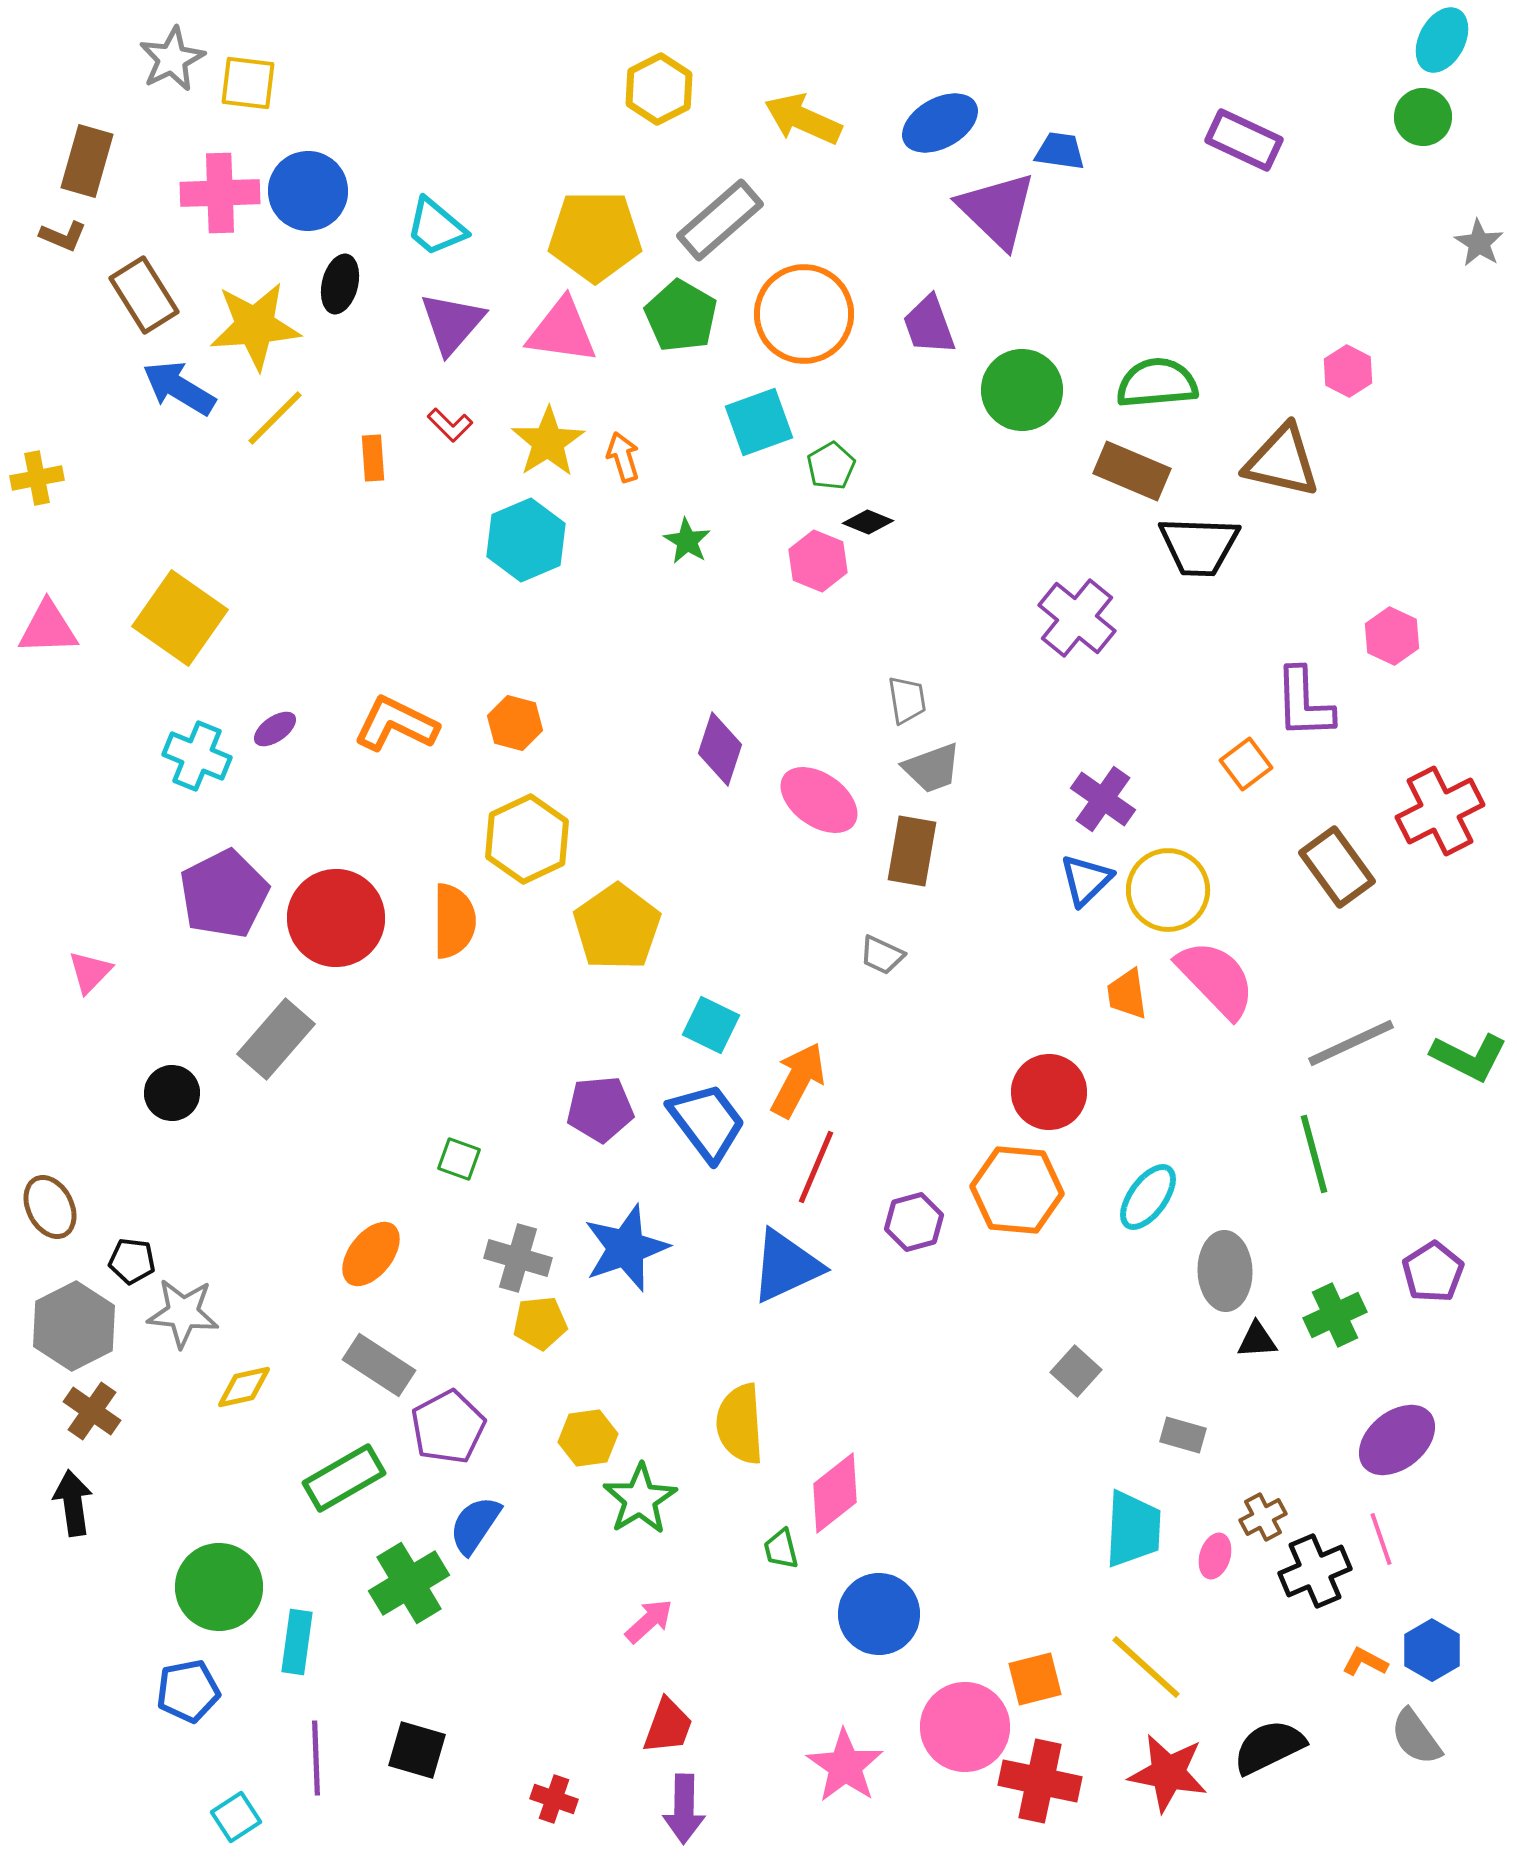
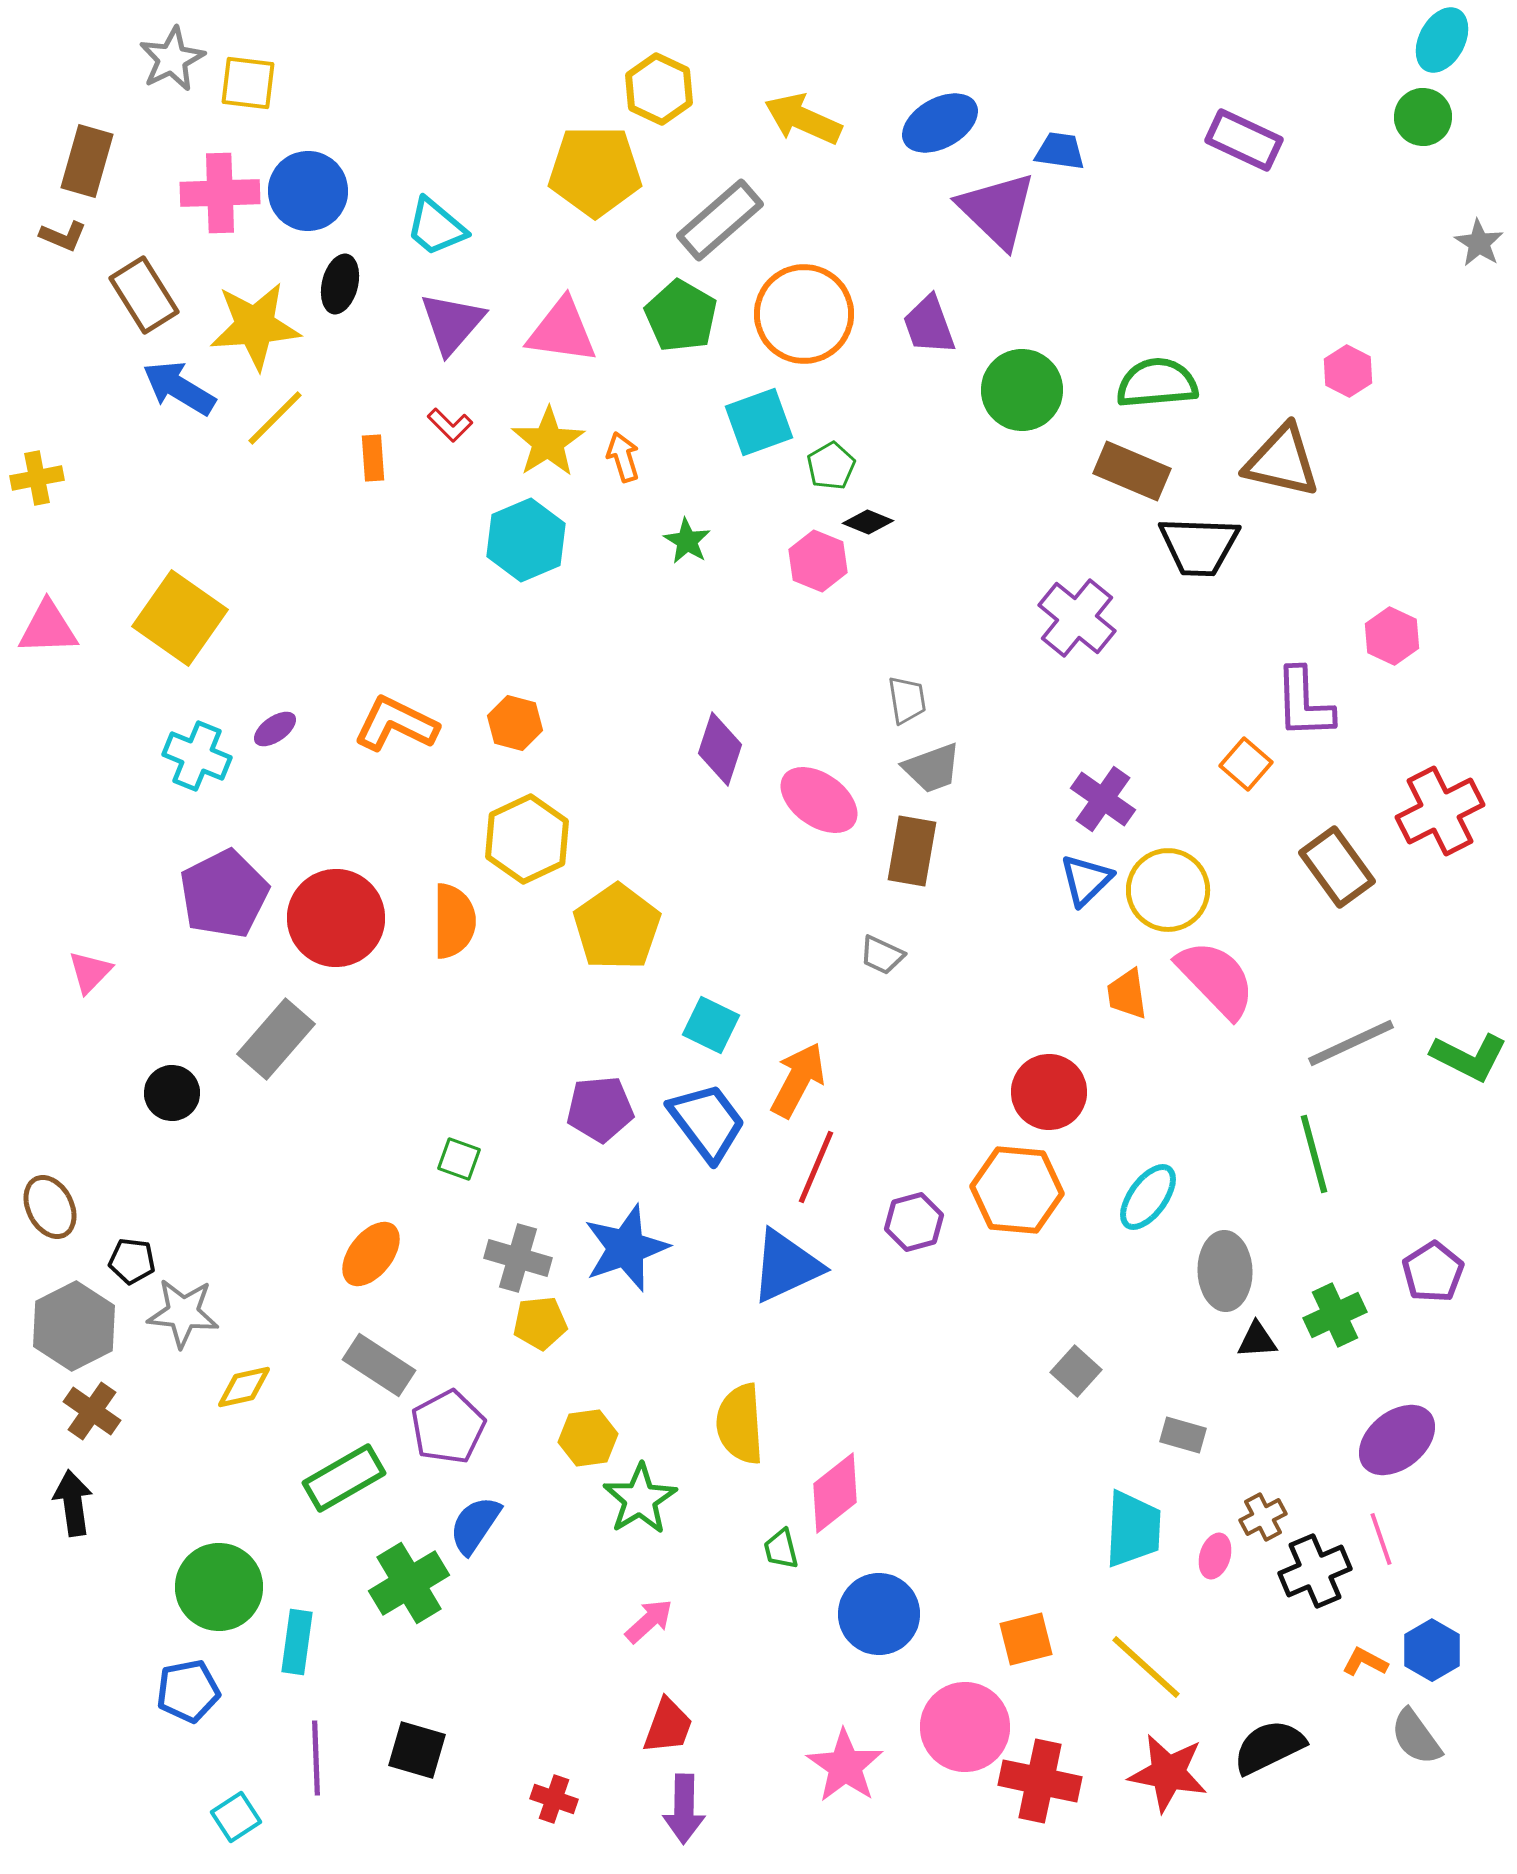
yellow hexagon at (659, 89): rotated 8 degrees counterclockwise
yellow pentagon at (595, 236): moved 65 px up
orange square at (1246, 764): rotated 12 degrees counterclockwise
orange square at (1035, 1679): moved 9 px left, 40 px up
